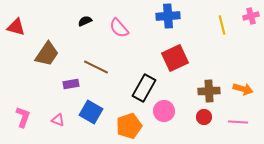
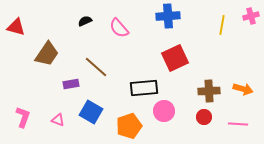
yellow line: rotated 24 degrees clockwise
brown line: rotated 15 degrees clockwise
black rectangle: rotated 56 degrees clockwise
pink line: moved 2 px down
